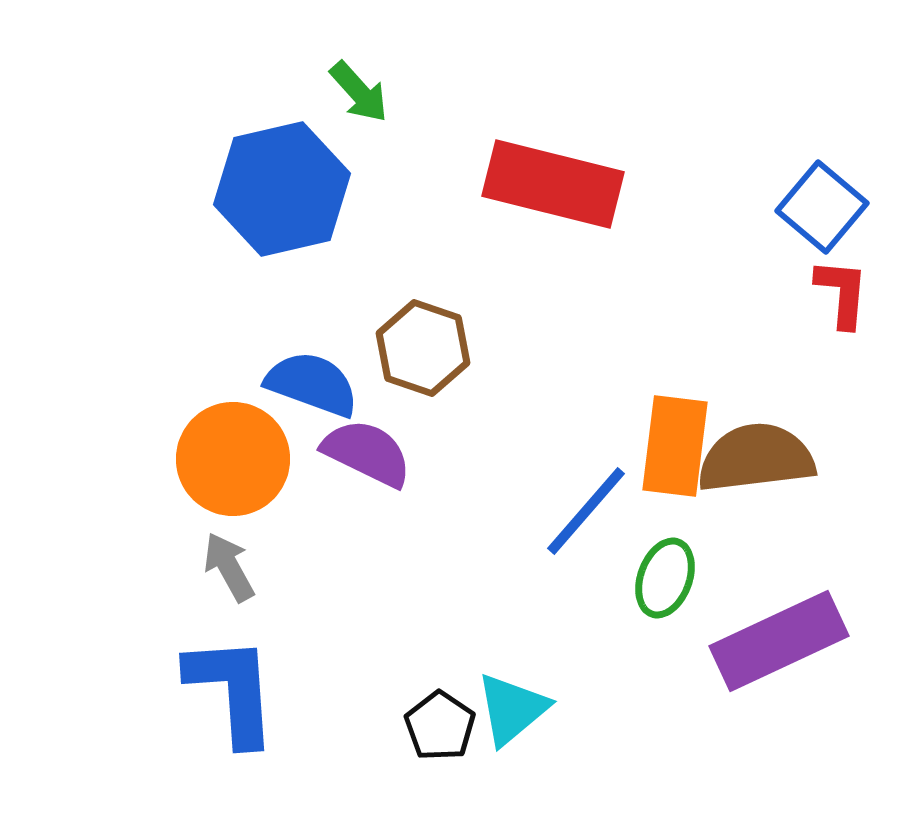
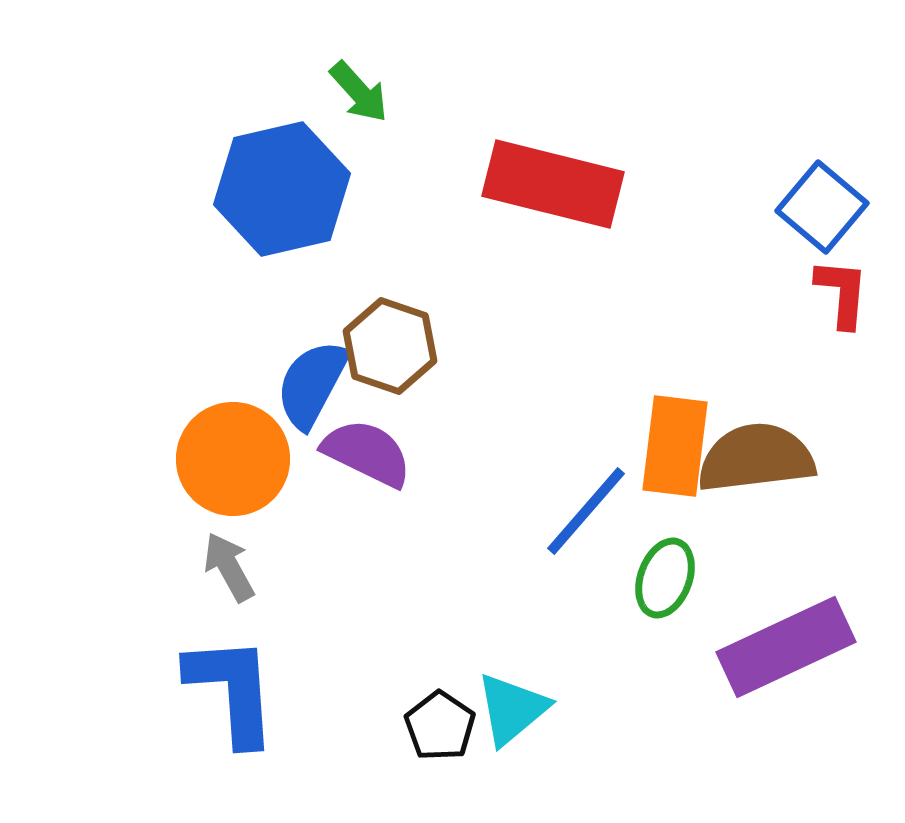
brown hexagon: moved 33 px left, 2 px up
blue semicircle: rotated 82 degrees counterclockwise
purple rectangle: moved 7 px right, 6 px down
